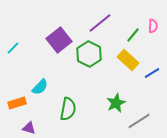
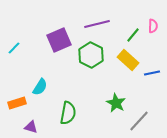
purple line: moved 3 px left, 1 px down; rotated 25 degrees clockwise
purple square: rotated 15 degrees clockwise
cyan line: moved 1 px right
green hexagon: moved 2 px right, 1 px down
blue line: rotated 21 degrees clockwise
cyan semicircle: rotated 12 degrees counterclockwise
green star: rotated 18 degrees counterclockwise
green semicircle: moved 4 px down
gray line: rotated 15 degrees counterclockwise
purple triangle: moved 2 px right, 1 px up
